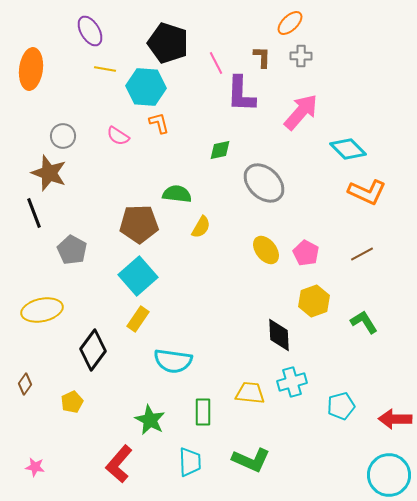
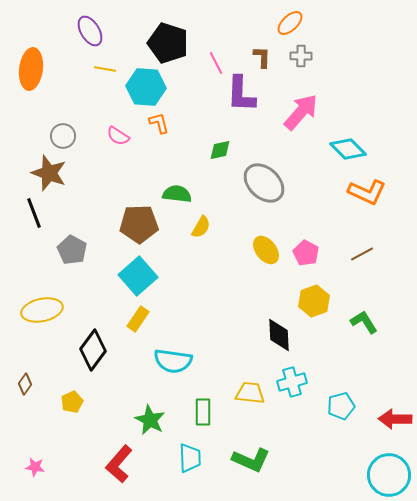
cyan trapezoid at (190, 462): moved 4 px up
